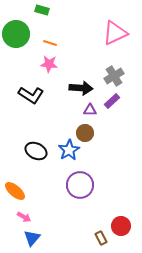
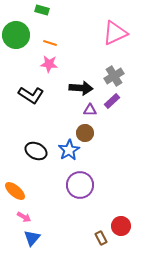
green circle: moved 1 px down
